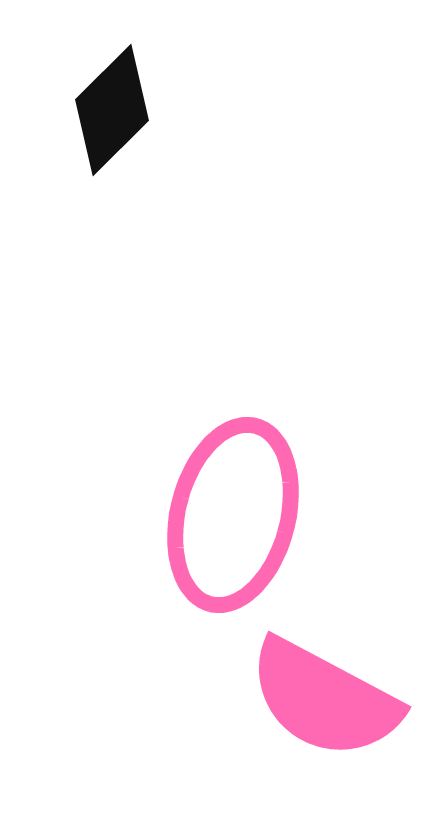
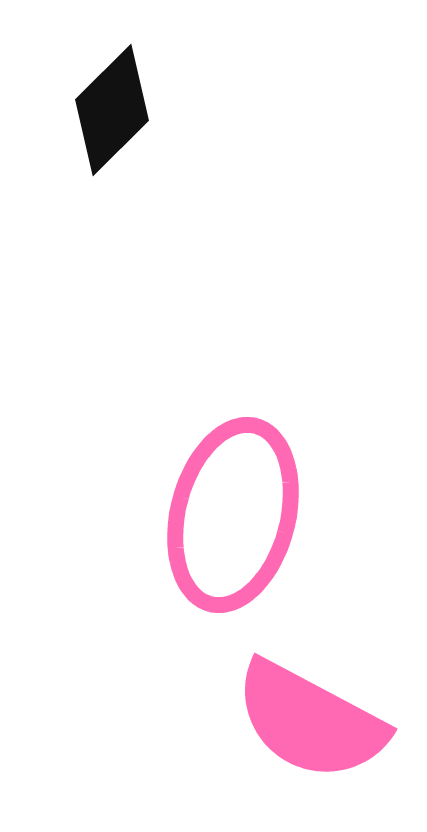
pink semicircle: moved 14 px left, 22 px down
